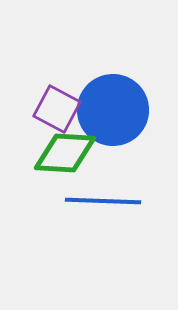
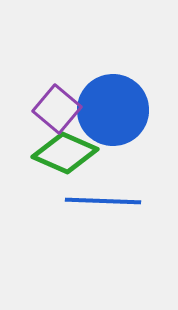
purple square: rotated 12 degrees clockwise
green diamond: rotated 20 degrees clockwise
